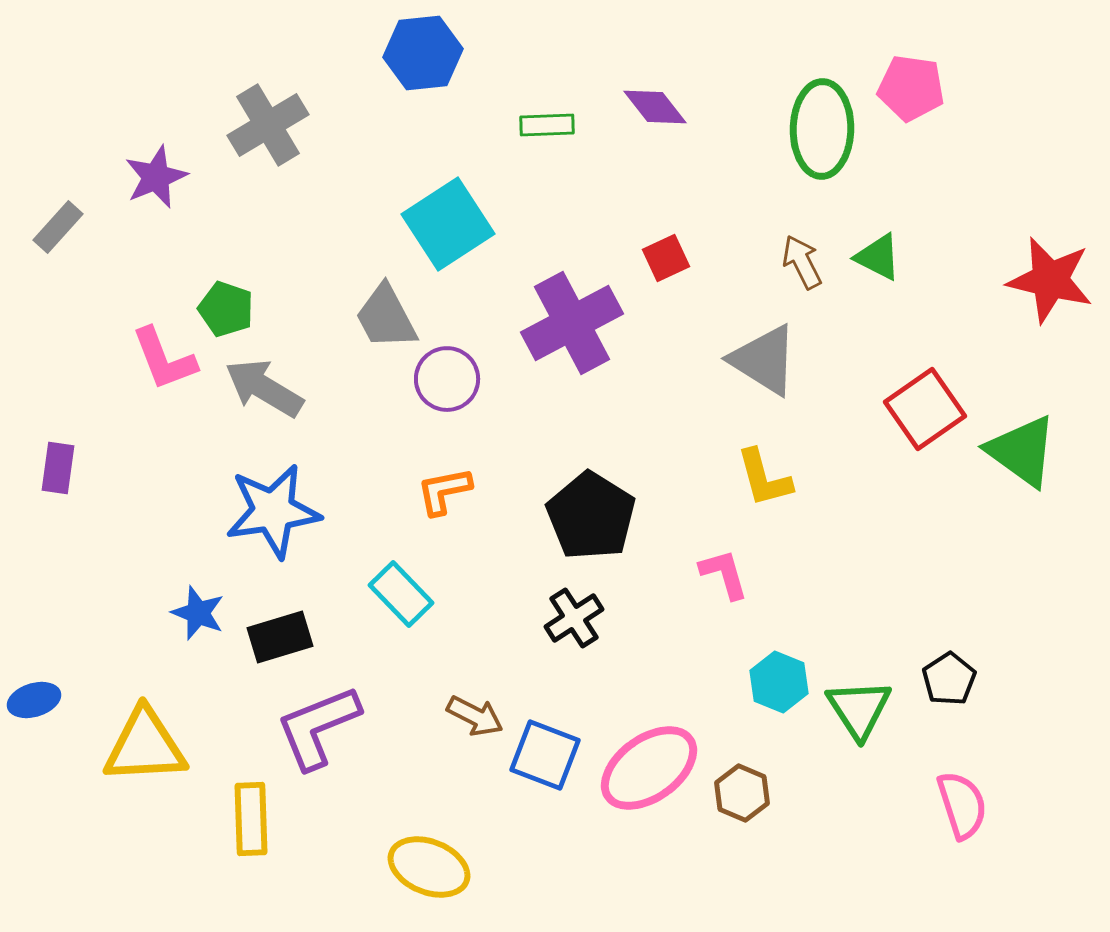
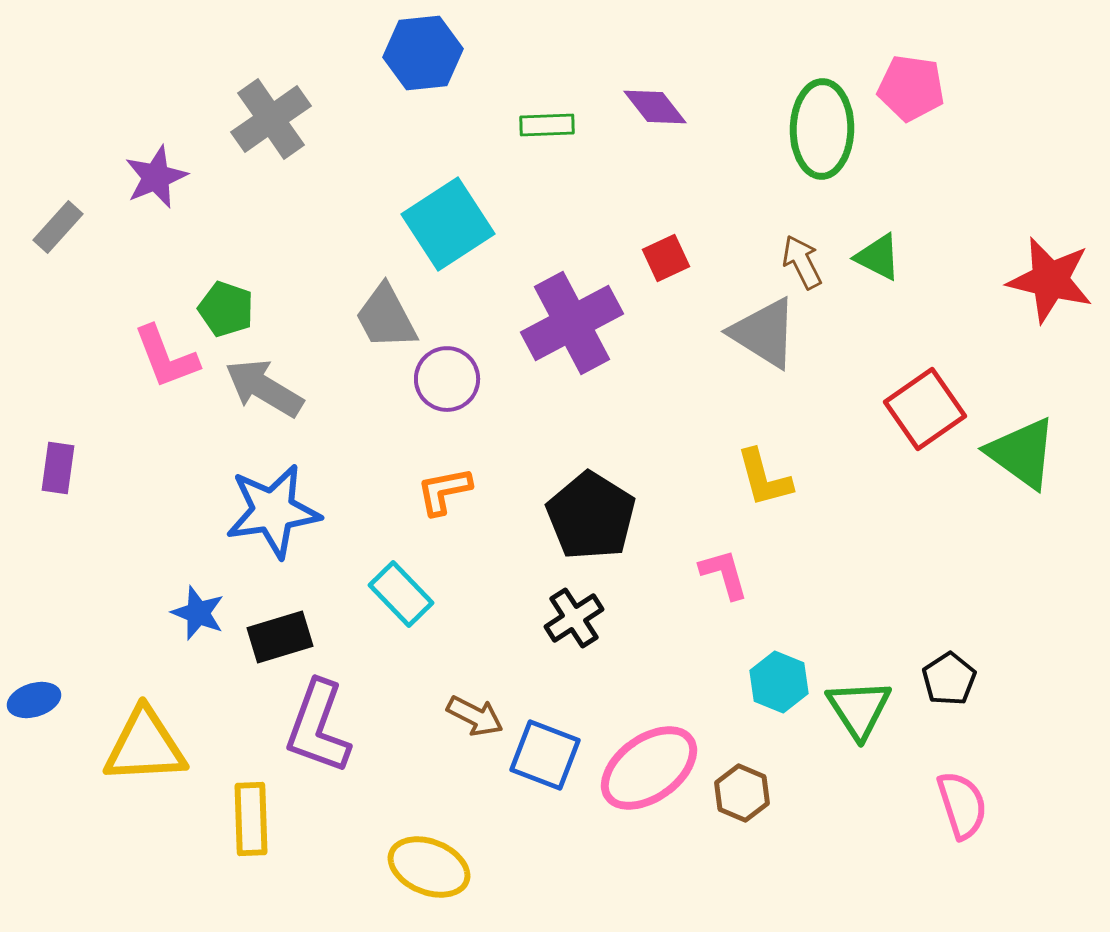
gray cross at (268, 125): moved 3 px right, 6 px up; rotated 4 degrees counterclockwise
pink L-shape at (164, 359): moved 2 px right, 2 px up
gray triangle at (764, 360): moved 27 px up
green triangle at (1022, 451): moved 2 px down
purple L-shape at (318, 727): rotated 48 degrees counterclockwise
